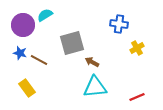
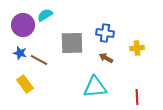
blue cross: moved 14 px left, 9 px down
gray square: rotated 15 degrees clockwise
yellow cross: rotated 24 degrees clockwise
brown arrow: moved 14 px right, 4 px up
yellow rectangle: moved 2 px left, 4 px up
red line: rotated 70 degrees counterclockwise
